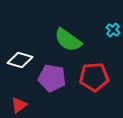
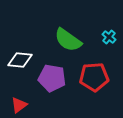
cyan cross: moved 4 px left, 7 px down
white diamond: rotated 10 degrees counterclockwise
